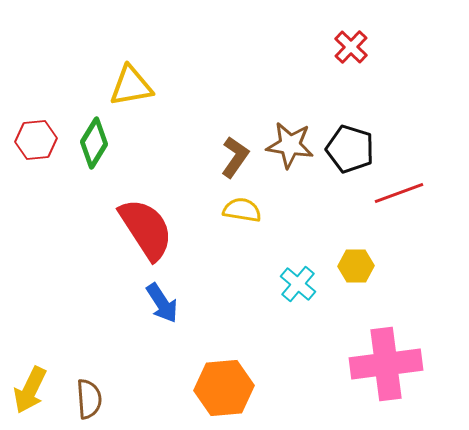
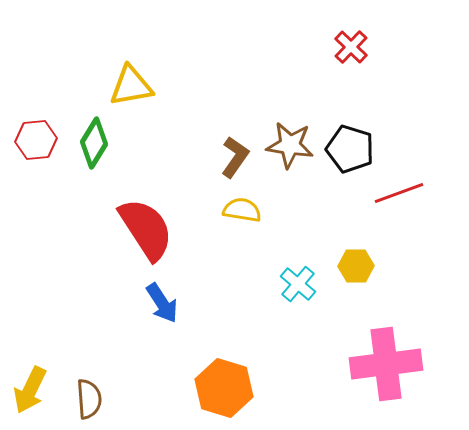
orange hexagon: rotated 22 degrees clockwise
